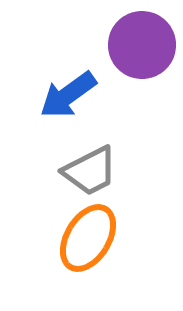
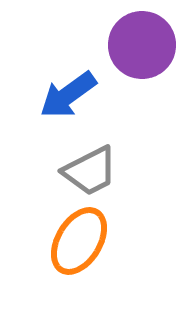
orange ellipse: moved 9 px left, 3 px down
